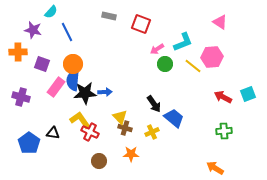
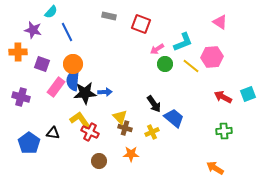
yellow line: moved 2 px left
